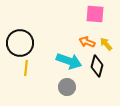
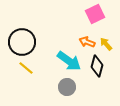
pink square: rotated 30 degrees counterclockwise
black circle: moved 2 px right, 1 px up
cyan arrow: rotated 15 degrees clockwise
yellow line: rotated 56 degrees counterclockwise
